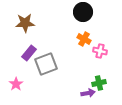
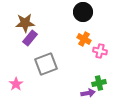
purple rectangle: moved 1 px right, 15 px up
